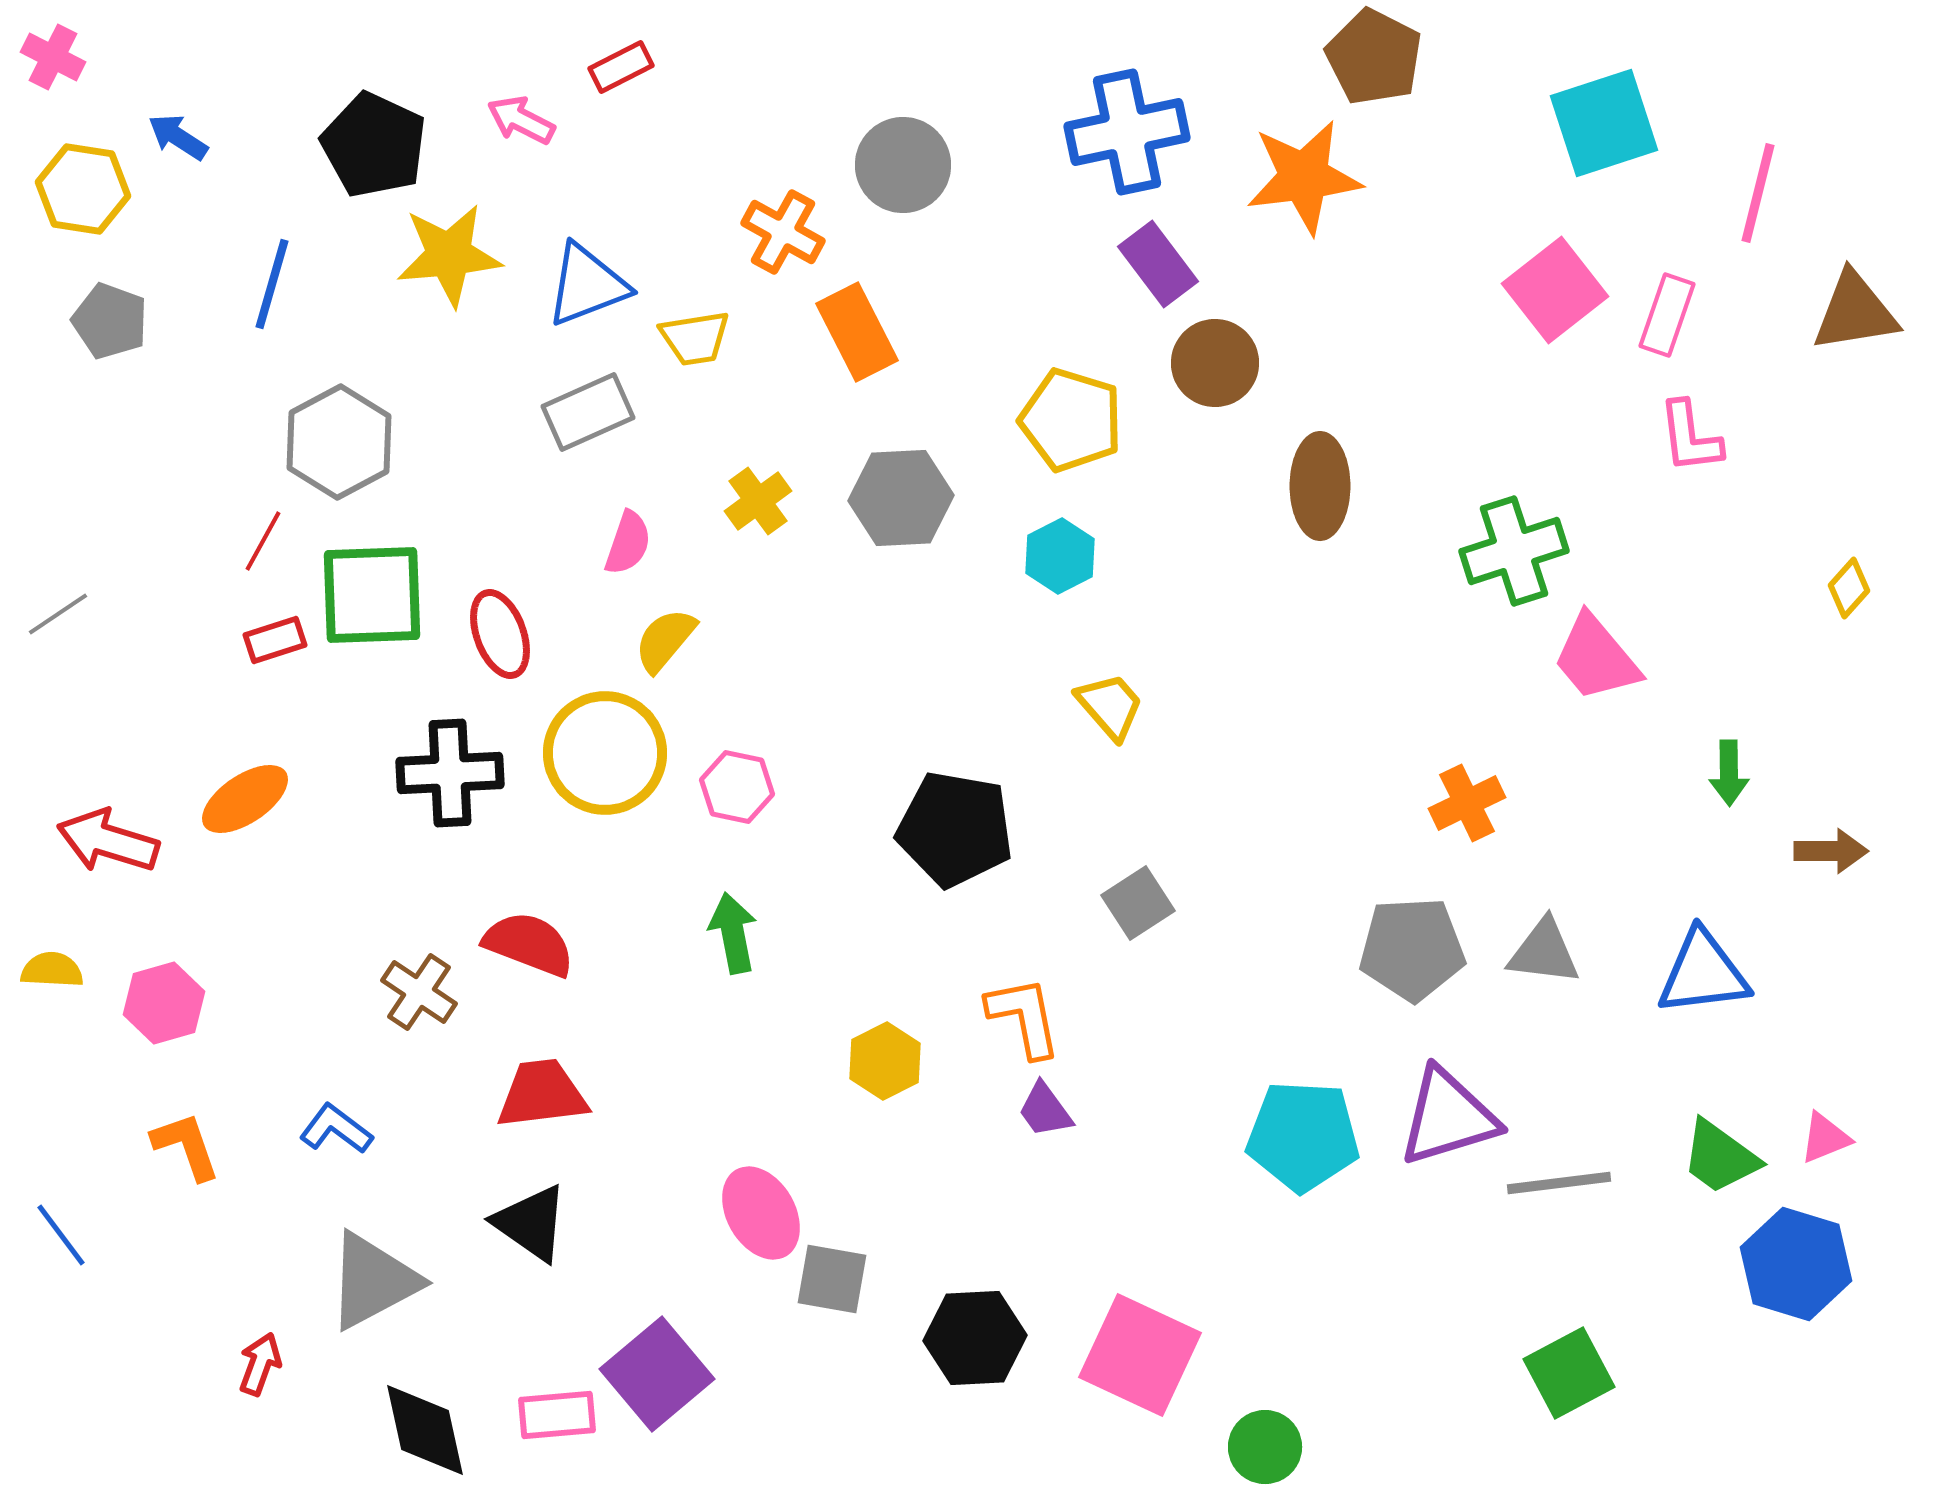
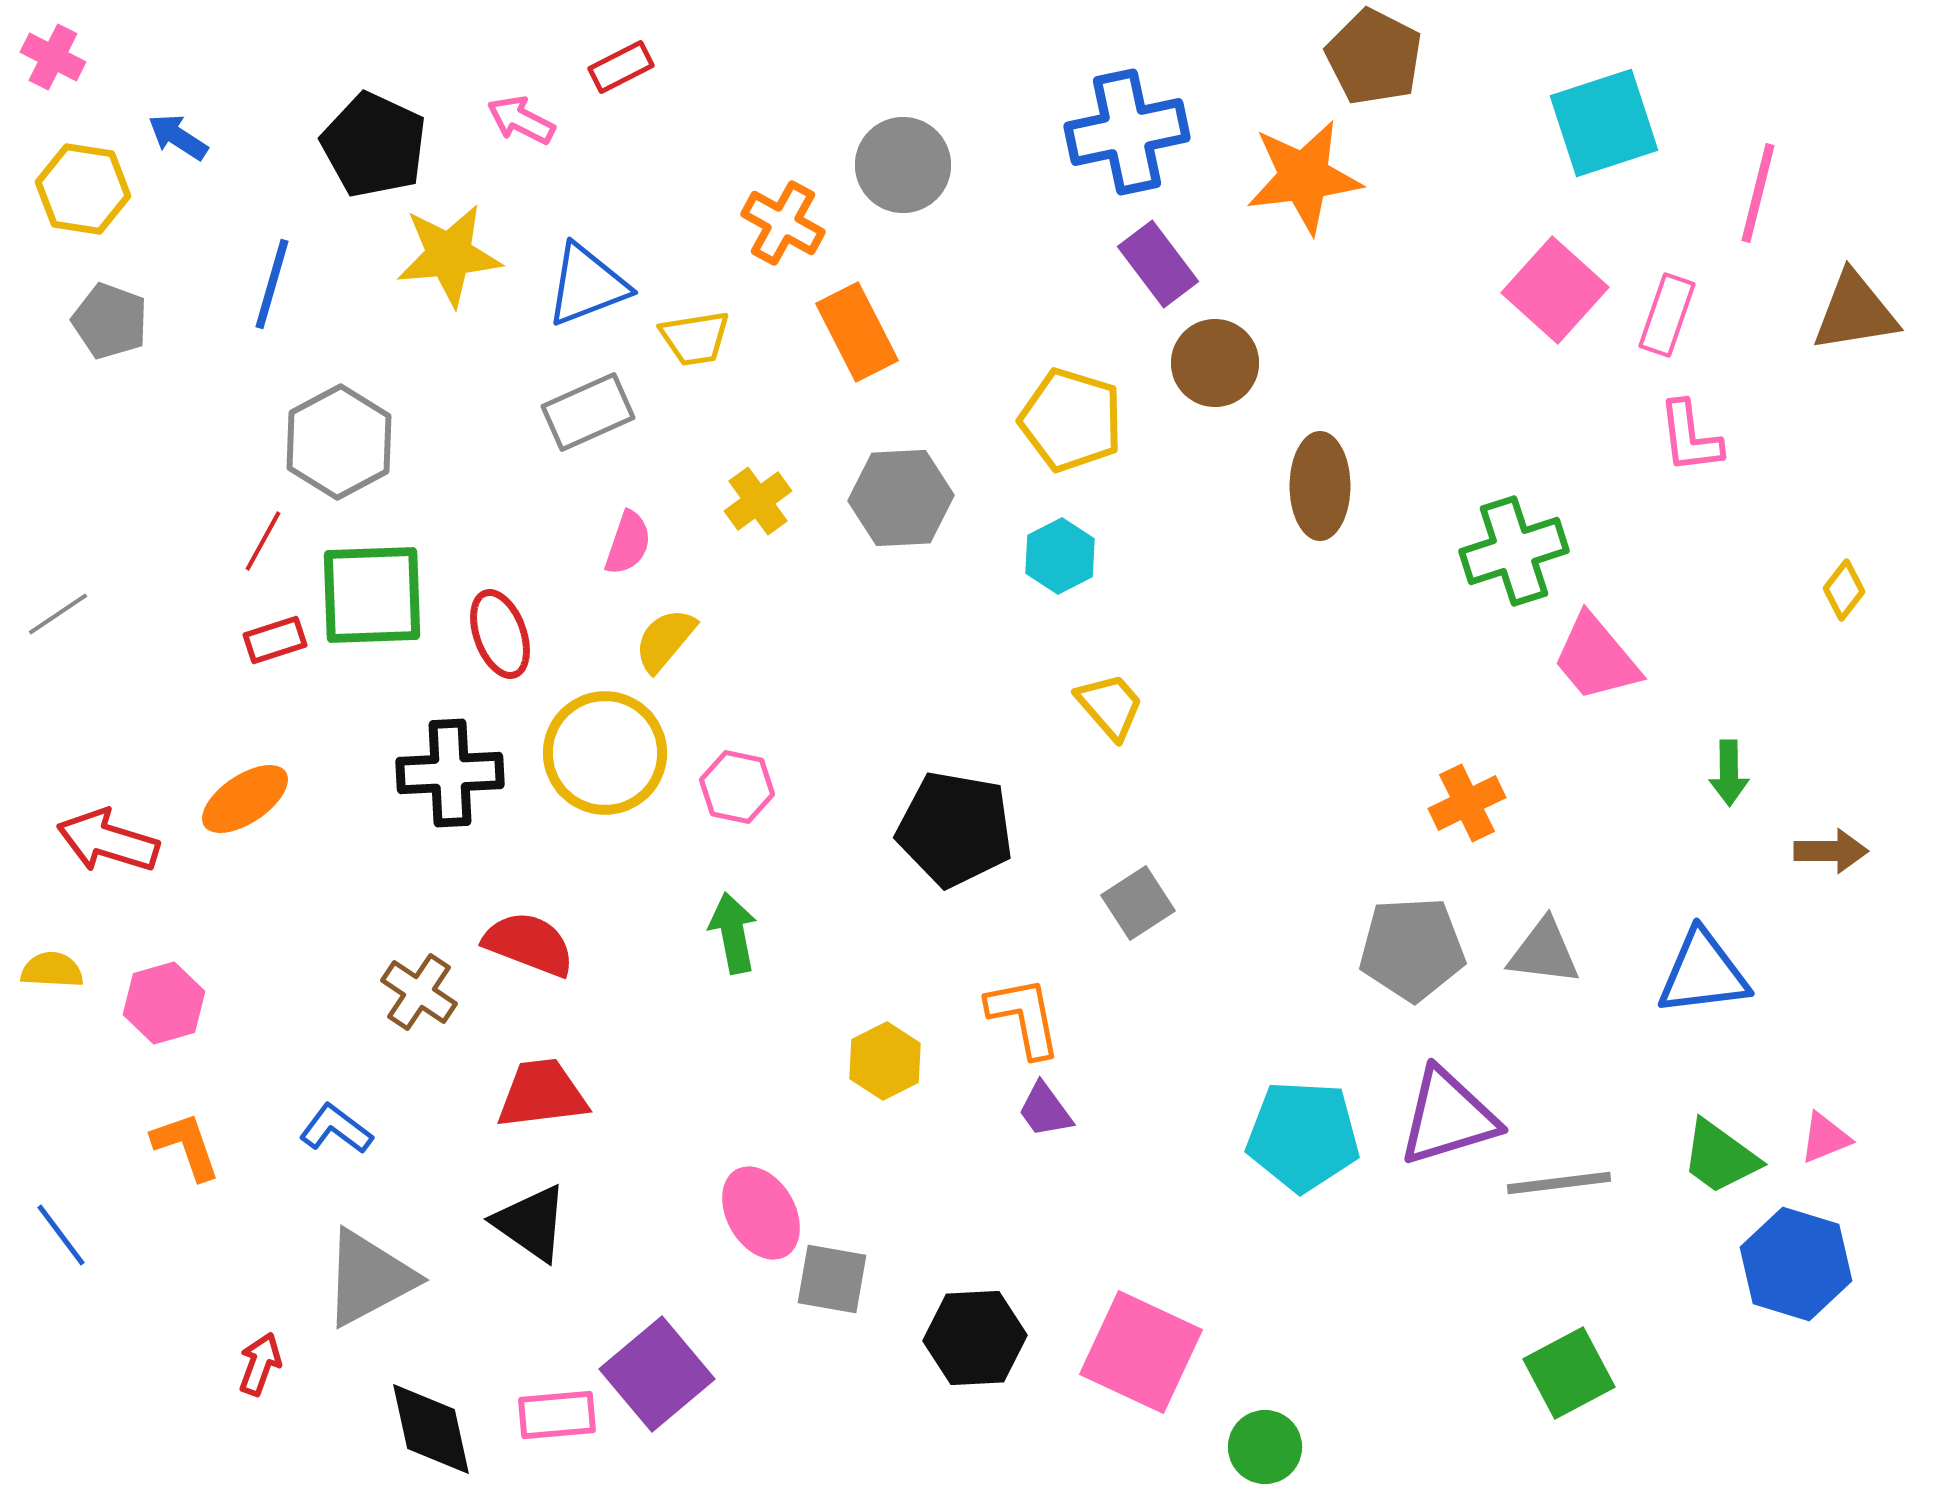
orange cross at (783, 232): moved 9 px up
pink square at (1555, 290): rotated 10 degrees counterclockwise
yellow diamond at (1849, 588): moved 5 px left, 2 px down; rotated 4 degrees counterclockwise
gray triangle at (373, 1281): moved 4 px left, 3 px up
pink square at (1140, 1355): moved 1 px right, 3 px up
black diamond at (425, 1430): moved 6 px right, 1 px up
